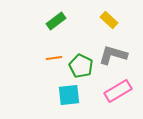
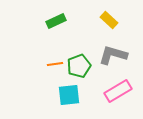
green rectangle: rotated 12 degrees clockwise
orange line: moved 1 px right, 6 px down
green pentagon: moved 2 px left; rotated 25 degrees clockwise
